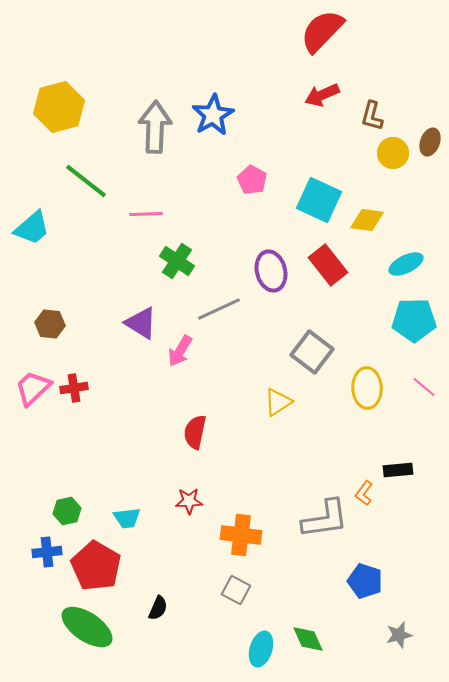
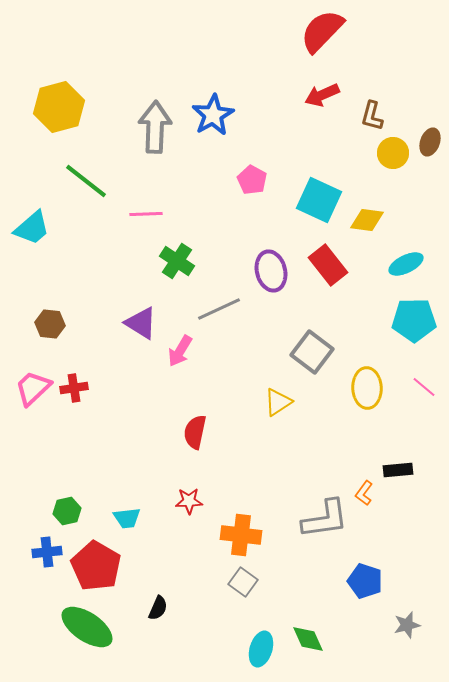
gray square at (236, 590): moved 7 px right, 8 px up; rotated 8 degrees clockwise
gray star at (399, 635): moved 8 px right, 10 px up
